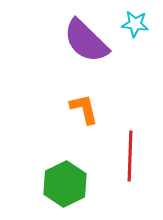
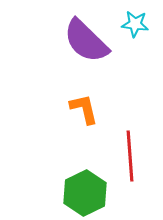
red line: rotated 6 degrees counterclockwise
green hexagon: moved 20 px right, 9 px down
